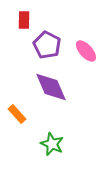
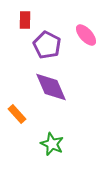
red rectangle: moved 1 px right
pink ellipse: moved 16 px up
